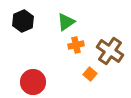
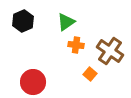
orange cross: rotated 21 degrees clockwise
